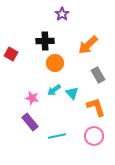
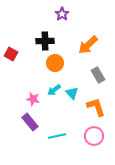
pink star: moved 1 px right, 1 px down
